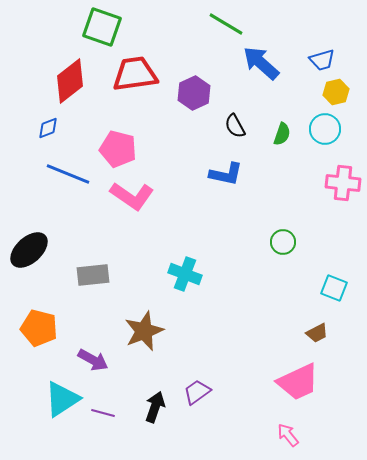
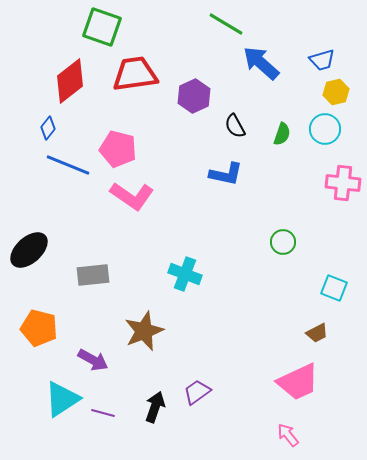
purple hexagon: moved 3 px down
blue diamond: rotated 30 degrees counterclockwise
blue line: moved 9 px up
